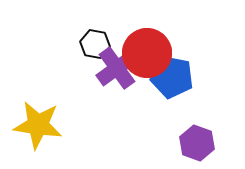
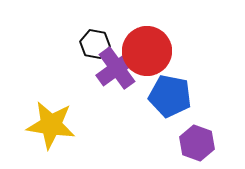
red circle: moved 2 px up
blue pentagon: moved 2 px left, 19 px down
yellow star: moved 13 px right
